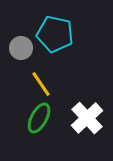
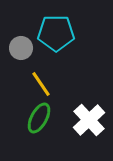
cyan pentagon: moved 1 px right, 1 px up; rotated 12 degrees counterclockwise
white cross: moved 2 px right, 2 px down
